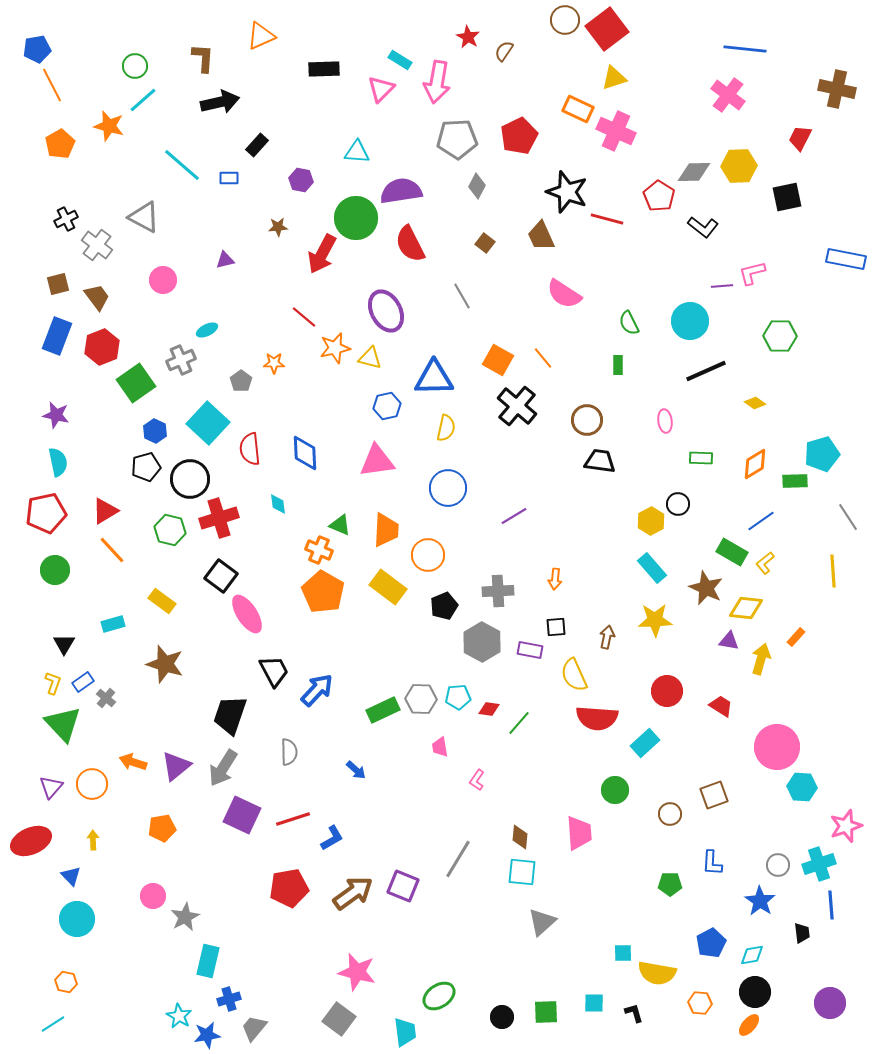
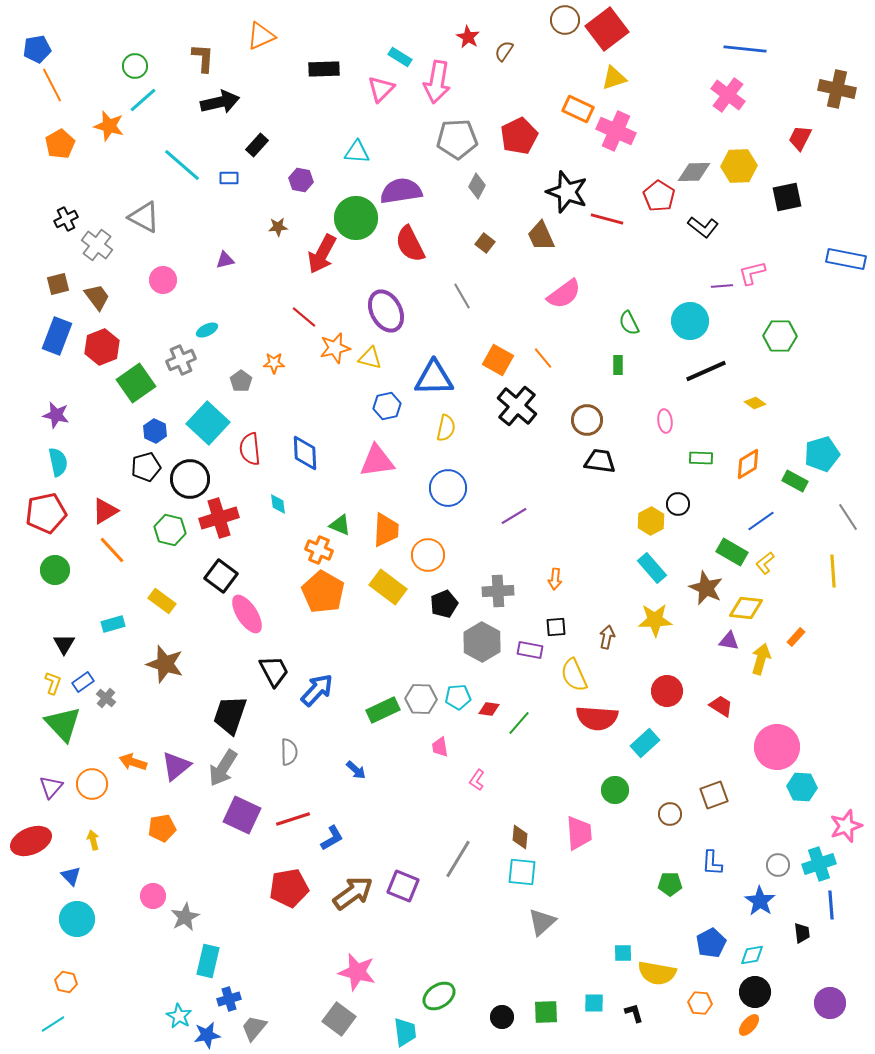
cyan rectangle at (400, 60): moved 3 px up
pink semicircle at (564, 294): rotated 69 degrees counterclockwise
orange diamond at (755, 464): moved 7 px left
green rectangle at (795, 481): rotated 30 degrees clockwise
black pentagon at (444, 606): moved 2 px up
yellow arrow at (93, 840): rotated 12 degrees counterclockwise
